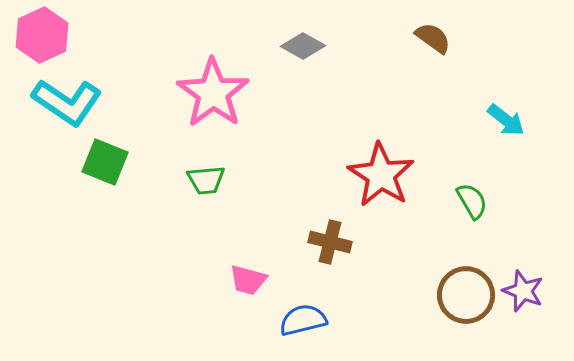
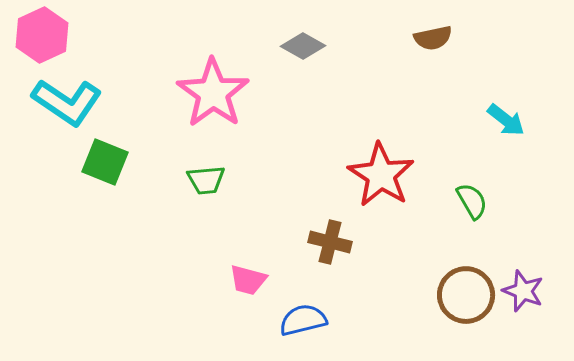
brown semicircle: rotated 132 degrees clockwise
